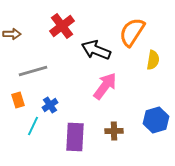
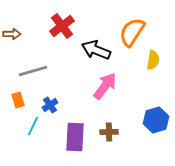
brown cross: moved 5 px left, 1 px down
